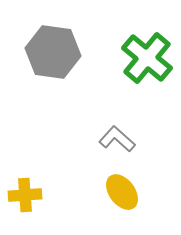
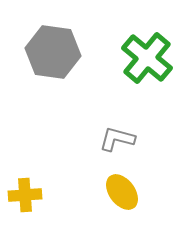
gray L-shape: rotated 27 degrees counterclockwise
